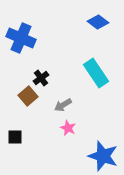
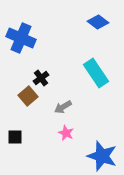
gray arrow: moved 2 px down
pink star: moved 2 px left, 5 px down
blue star: moved 1 px left
